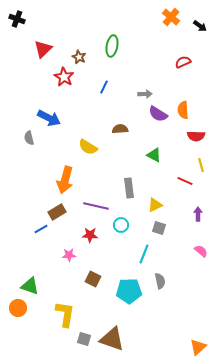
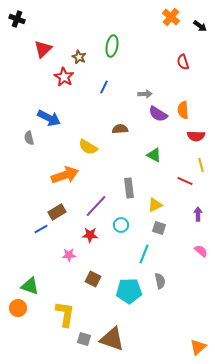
red semicircle at (183, 62): rotated 84 degrees counterclockwise
orange arrow at (65, 180): moved 5 px up; rotated 124 degrees counterclockwise
purple line at (96, 206): rotated 60 degrees counterclockwise
